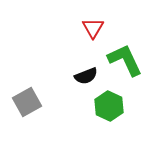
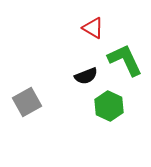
red triangle: rotated 30 degrees counterclockwise
